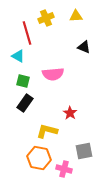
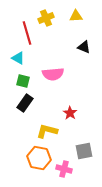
cyan triangle: moved 2 px down
